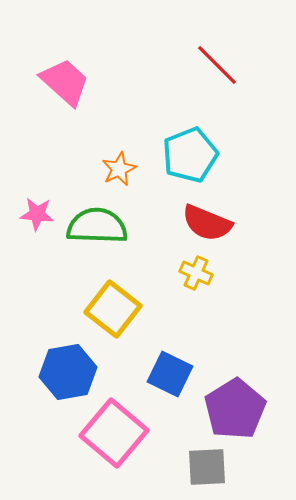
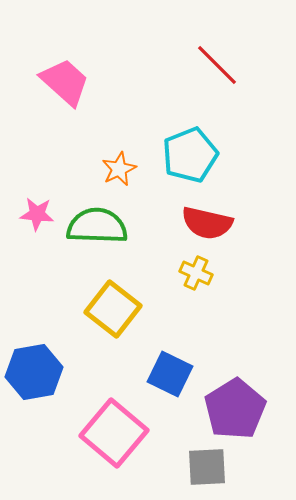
red semicircle: rotated 9 degrees counterclockwise
blue hexagon: moved 34 px left
